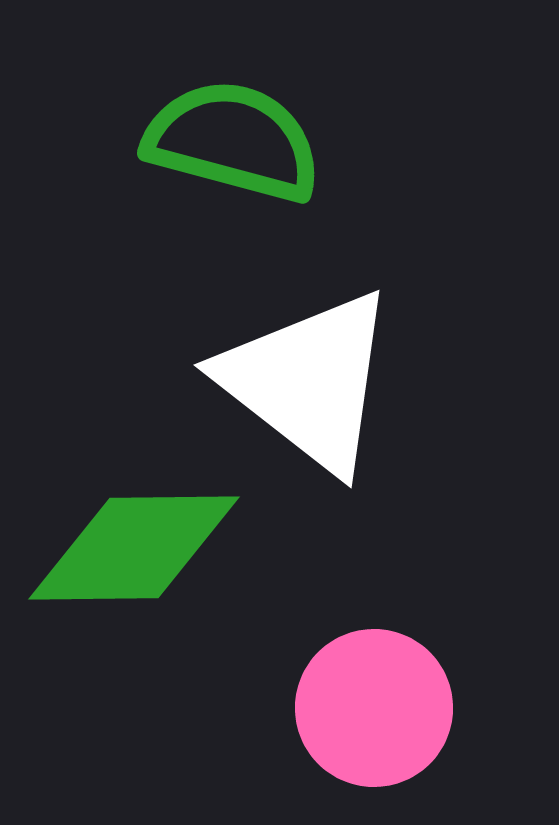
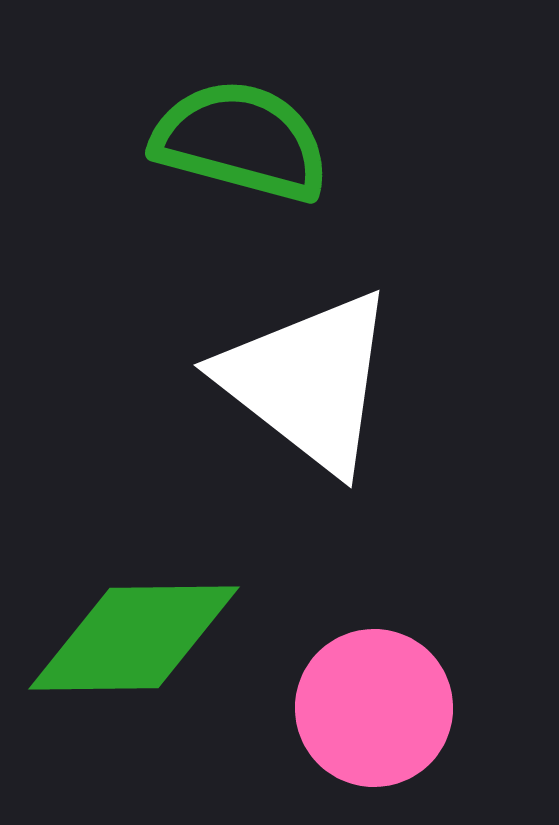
green semicircle: moved 8 px right
green diamond: moved 90 px down
